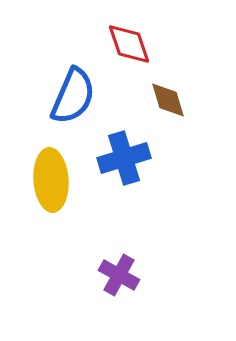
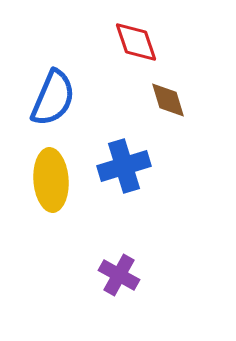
red diamond: moved 7 px right, 2 px up
blue semicircle: moved 20 px left, 2 px down
blue cross: moved 8 px down
